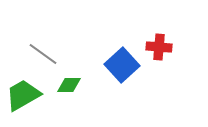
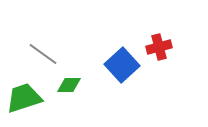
red cross: rotated 20 degrees counterclockwise
green trapezoid: moved 1 px right, 3 px down; rotated 12 degrees clockwise
